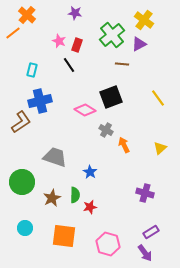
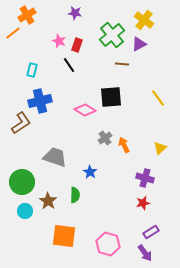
orange cross: rotated 18 degrees clockwise
black square: rotated 15 degrees clockwise
brown L-shape: moved 1 px down
gray cross: moved 1 px left, 8 px down; rotated 24 degrees clockwise
purple cross: moved 15 px up
brown star: moved 4 px left, 3 px down; rotated 12 degrees counterclockwise
red star: moved 53 px right, 4 px up
cyan circle: moved 17 px up
